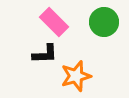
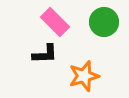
pink rectangle: moved 1 px right
orange star: moved 8 px right
